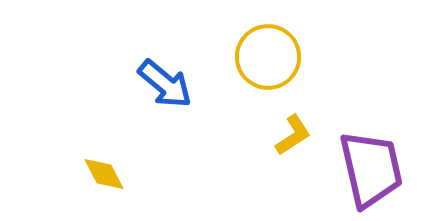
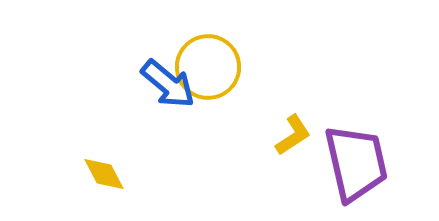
yellow circle: moved 60 px left, 10 px down
blue arrow: moved 3 px right
purple trapezoid: moved 15 px left, 6 px up
